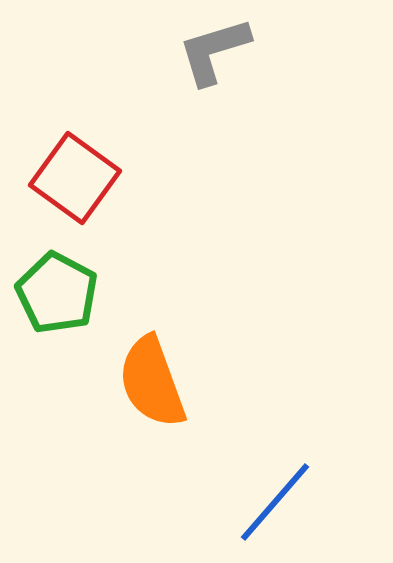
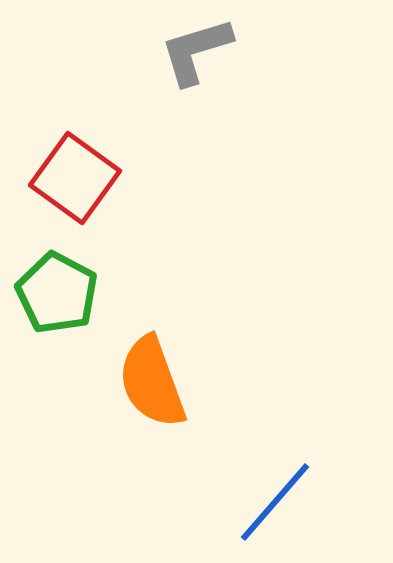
gray L-shape: moved 18 px left
